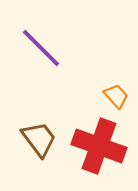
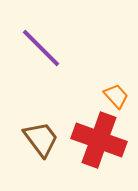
brown trapezoid: moved 2 px right
red cross: moved 6 px up
